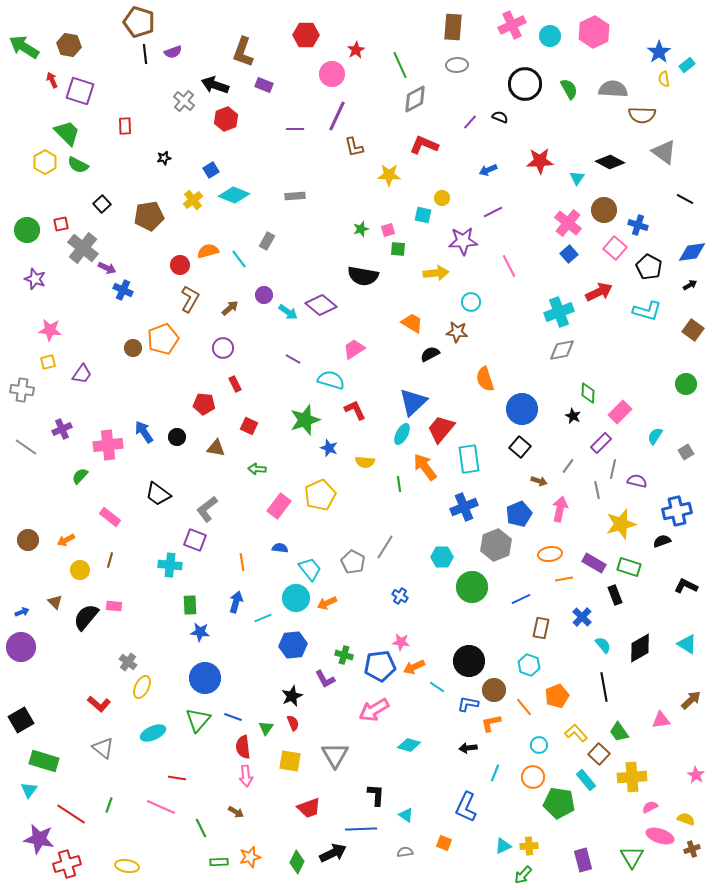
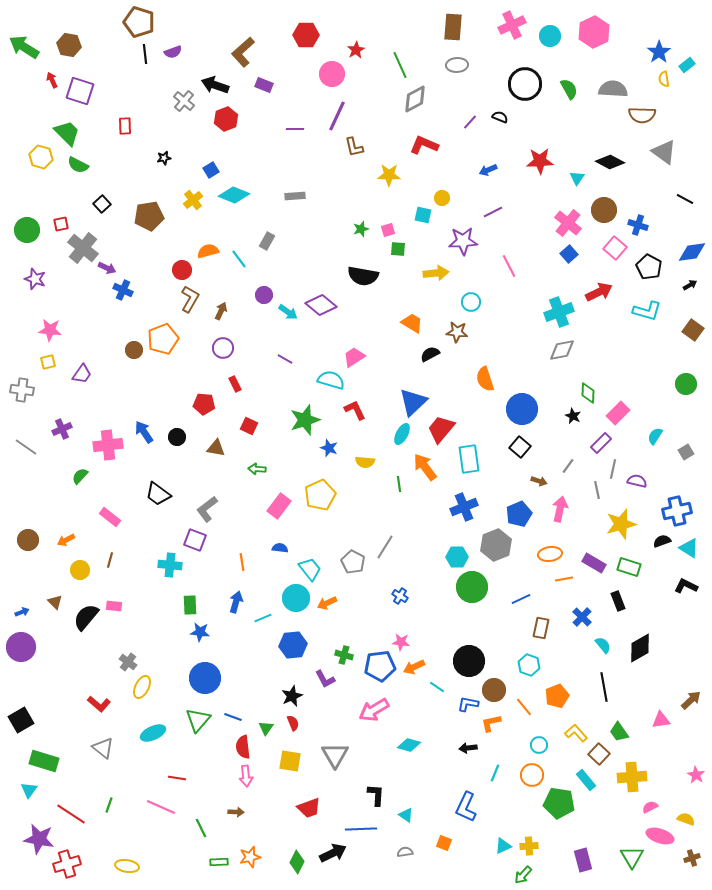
brown L-shape at (243, 52): rotated 28 degrees clockwise
yellow hexagon at (45, 162): moved 4 px left, 5 px up; rotated 15 degrees counterclockwise
red circle at (180, 265): moved 2 px right, 5 px down
brown arrow at (230, 308): moved 9 px left, 3 px down; rotated 24 degrees counterclockwise
brown circle at (133, 348): moved 1 px right, 2 px down
pink trapezoid at (354, 349): moved 8 px down
purple line at (293, 359): moved 8 px left
pink rectangle at (620, 412): moved 2 px left, 1 px down
cyan hexagon at (442, 557): moved 15 px right
black rectangle at (615, 595): moved 3 px right, 6 px down
cyan triangle at (687, 644): moved 2 px right, 96 px up
orange circle at (533, 777): moved 1 px left, 2 px up
brown arrow at (236, 812): rotated 28 degrees counterclockwise
brown cross at (692, 849): moved 9 px down
